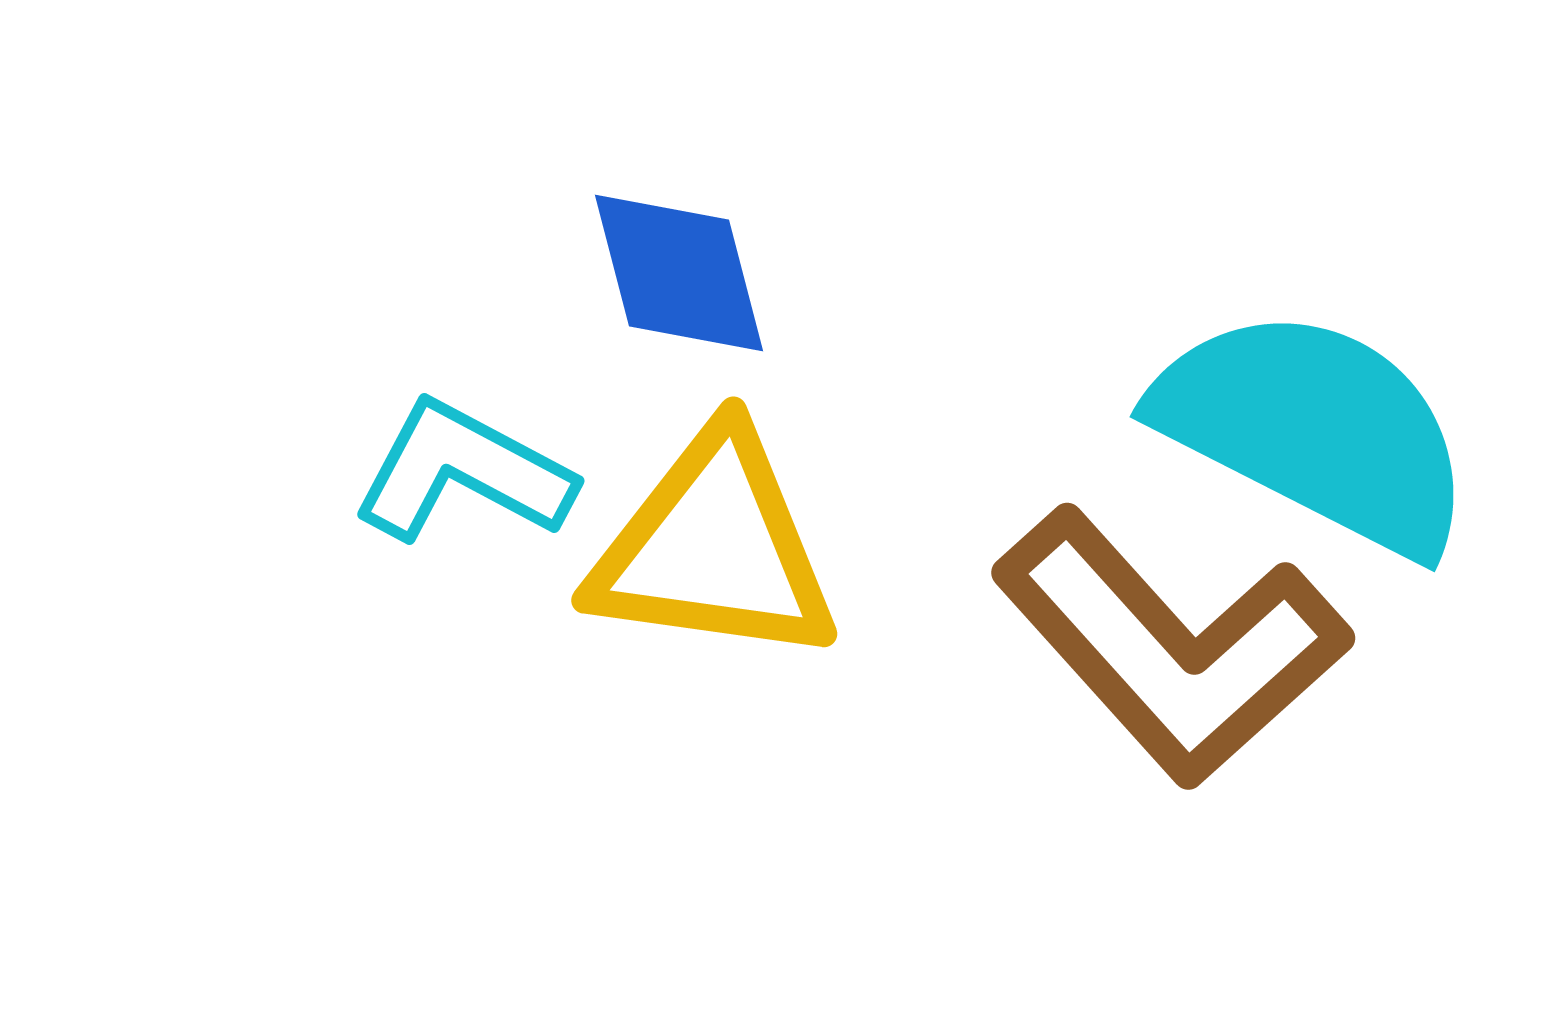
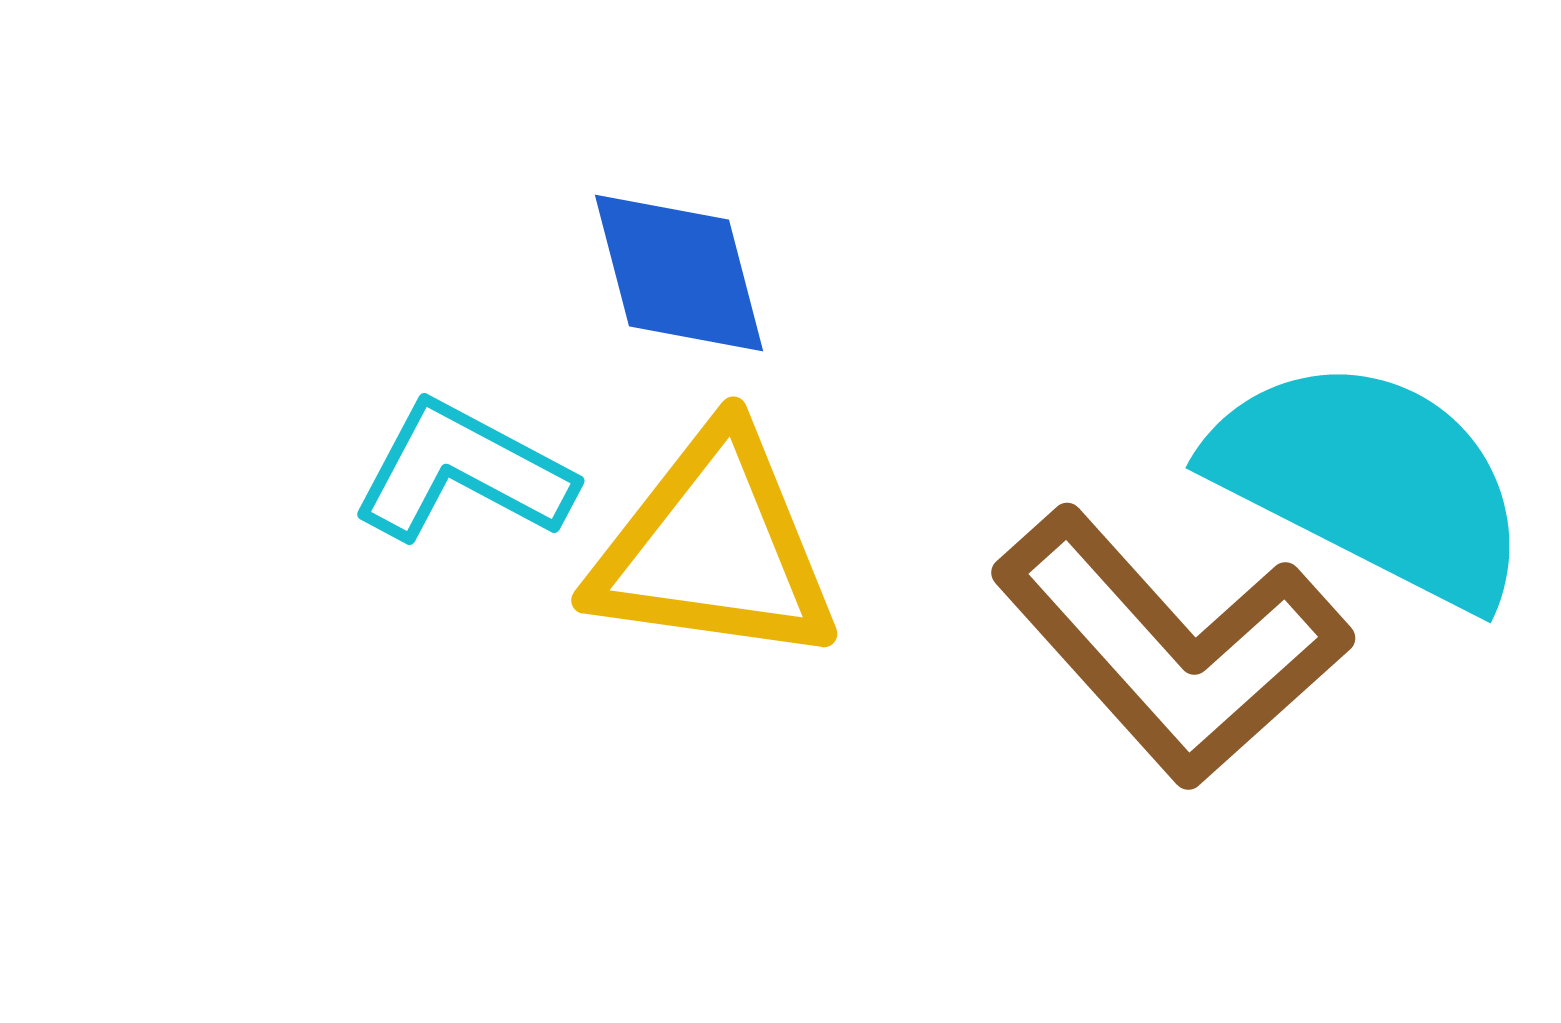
cyan semicircle: moved 56 px right, 51 px down
